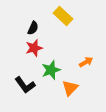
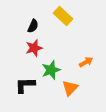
black semicircle: moved 2 px up
black L-shape: rotated 125 degrees clockwise
